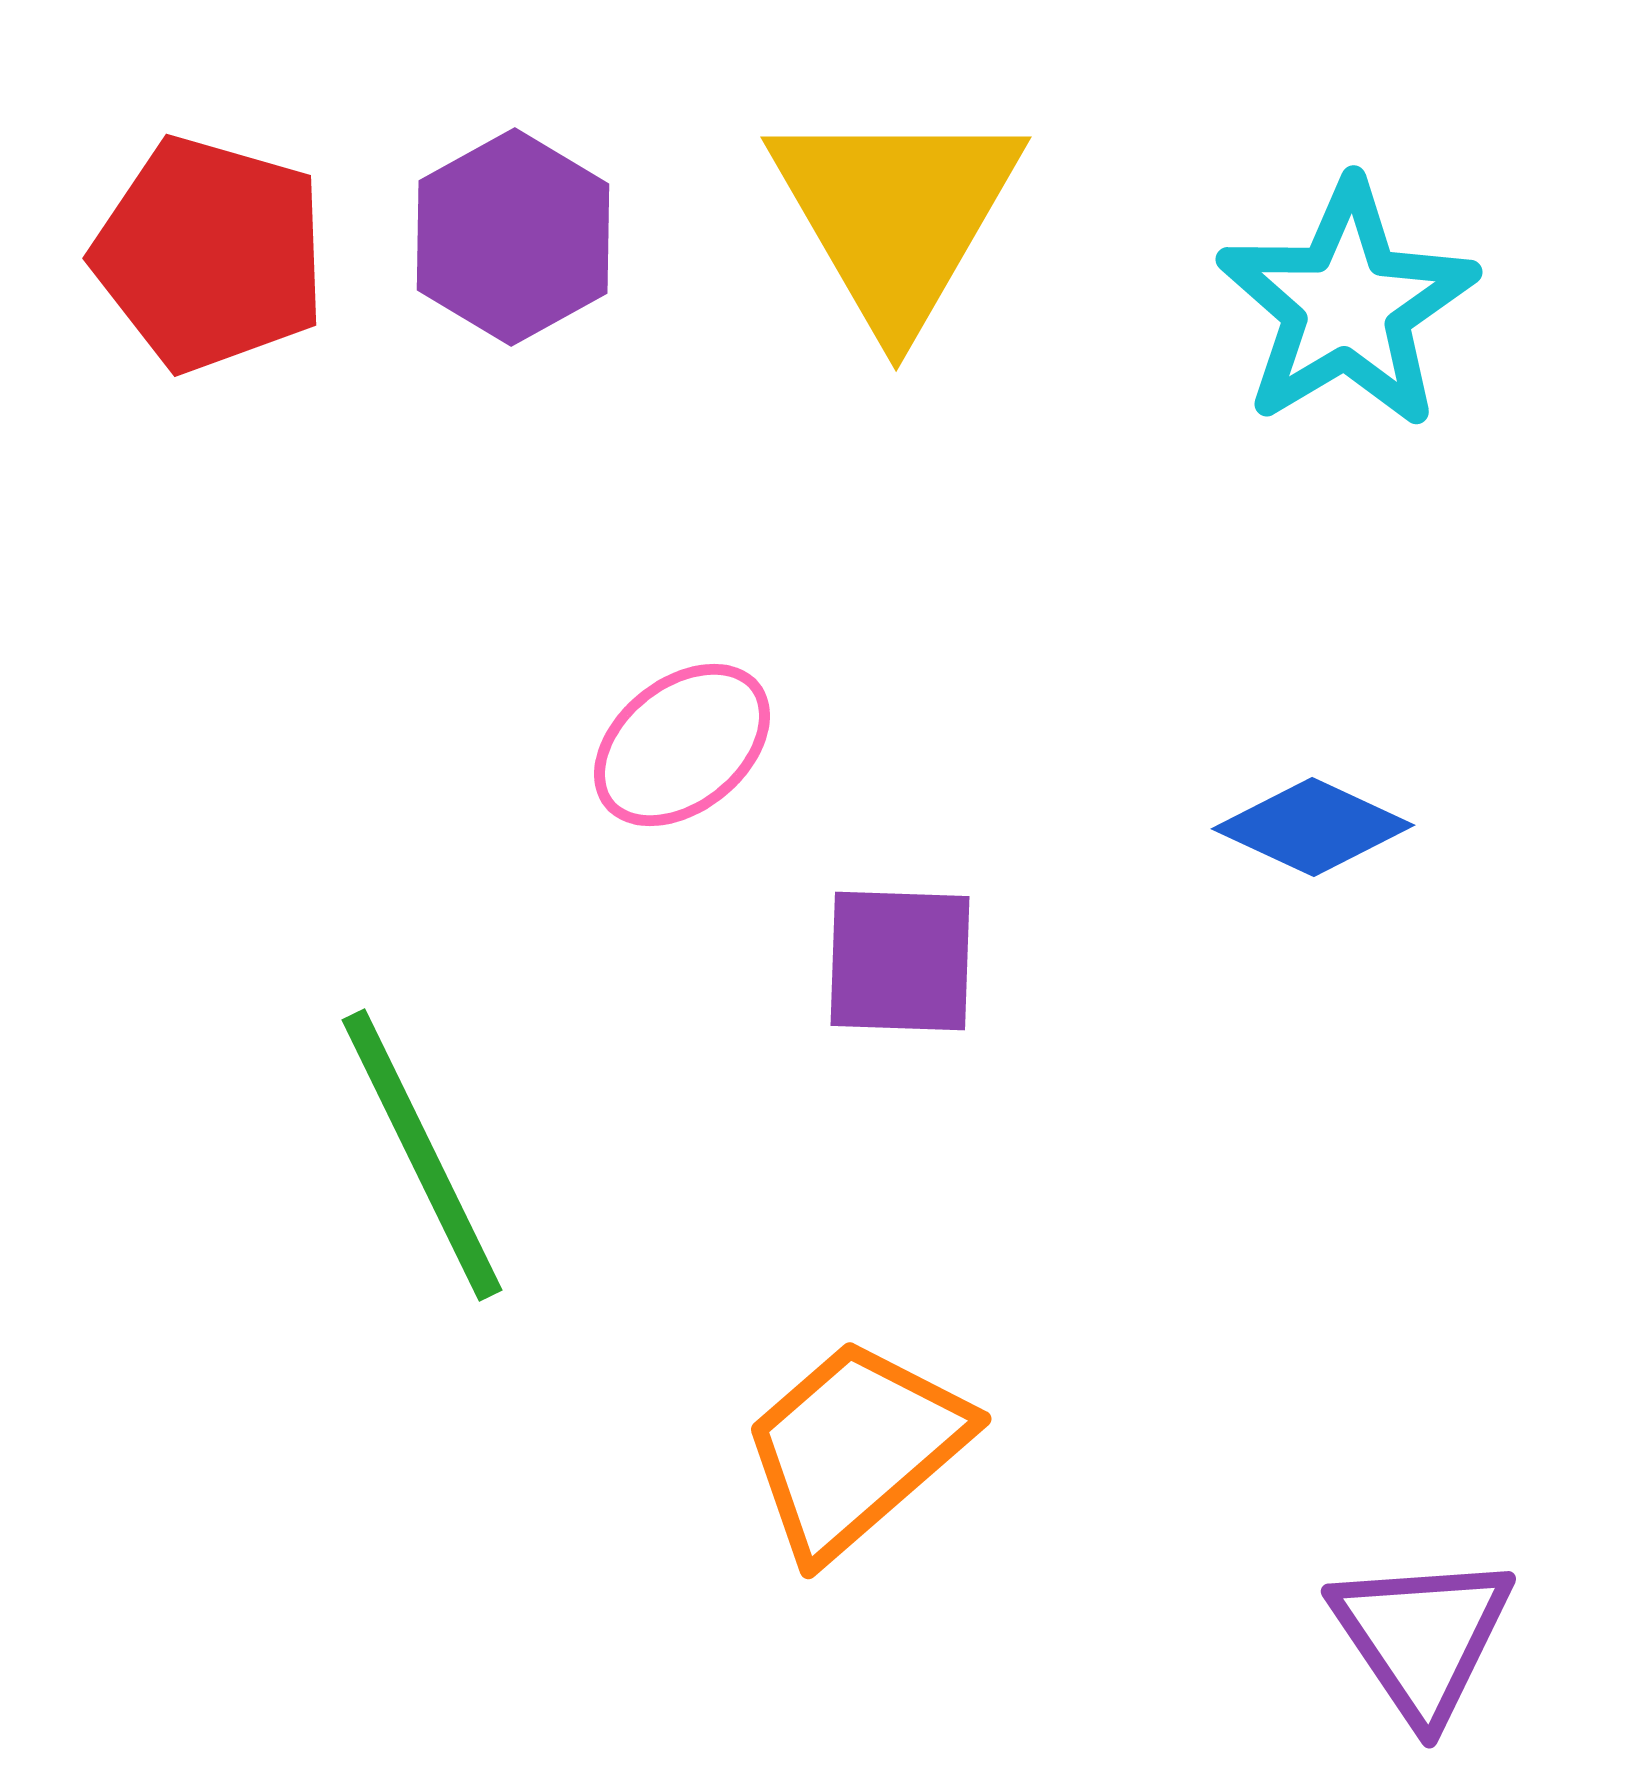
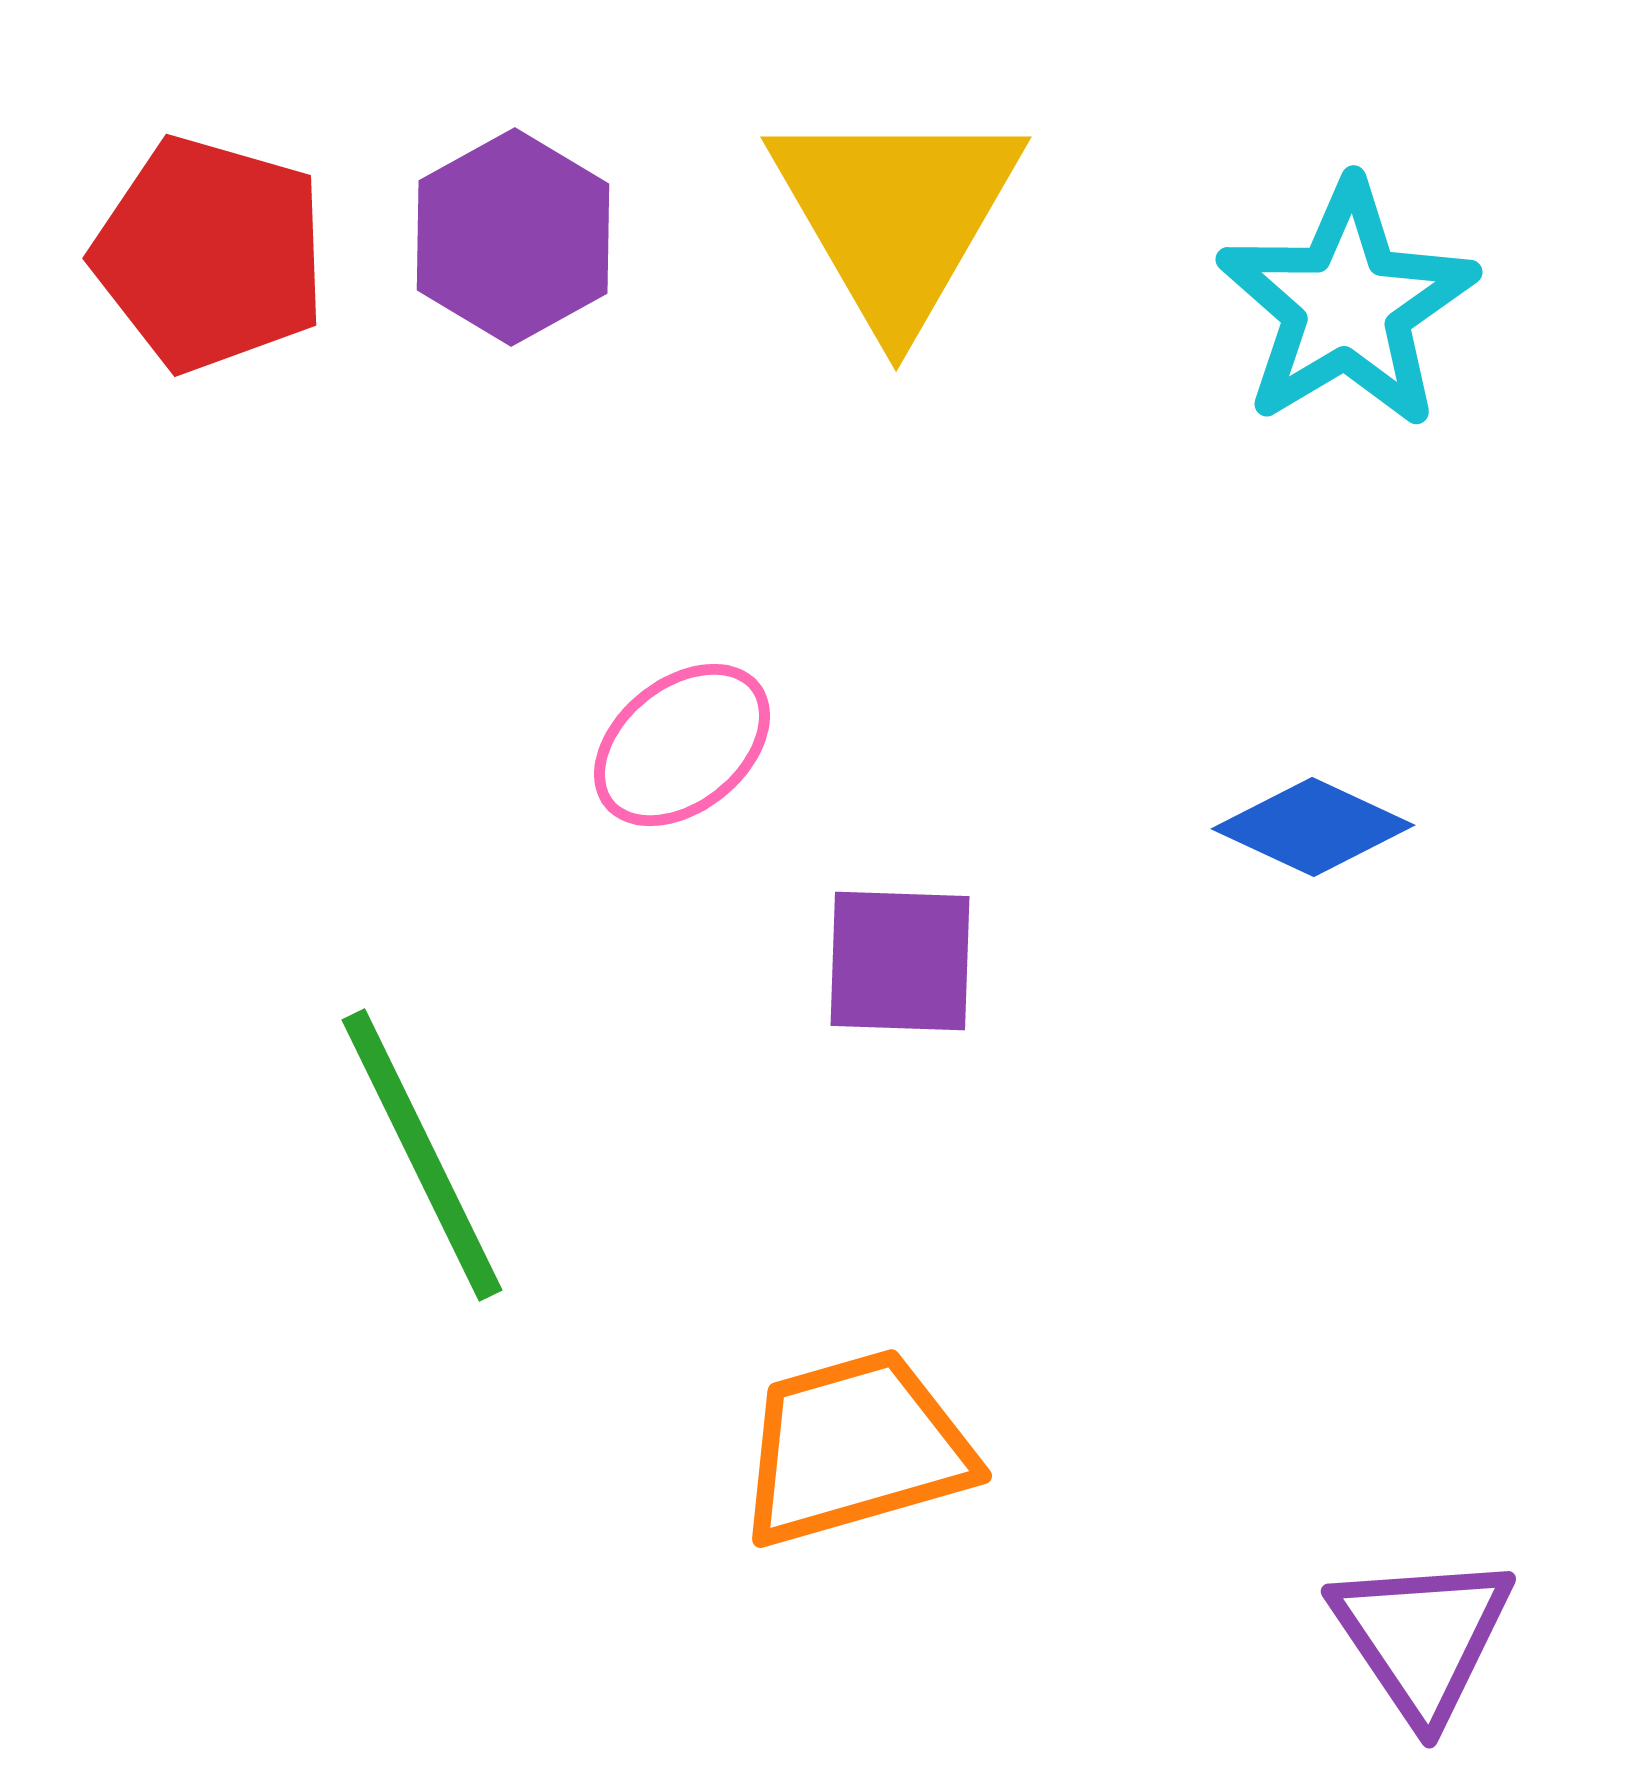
orange trapezoid: rotated 25 degrees clockwise
